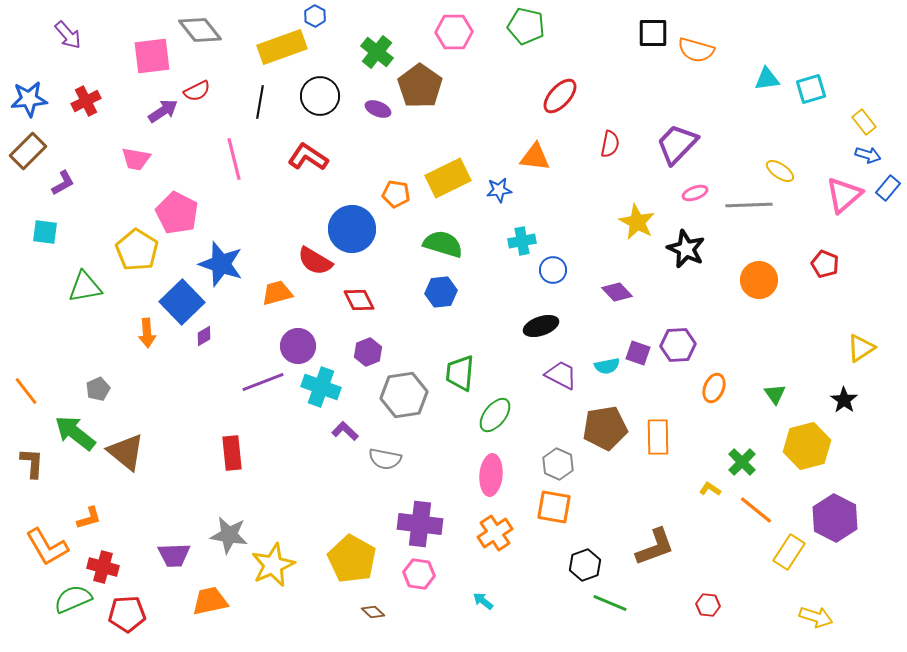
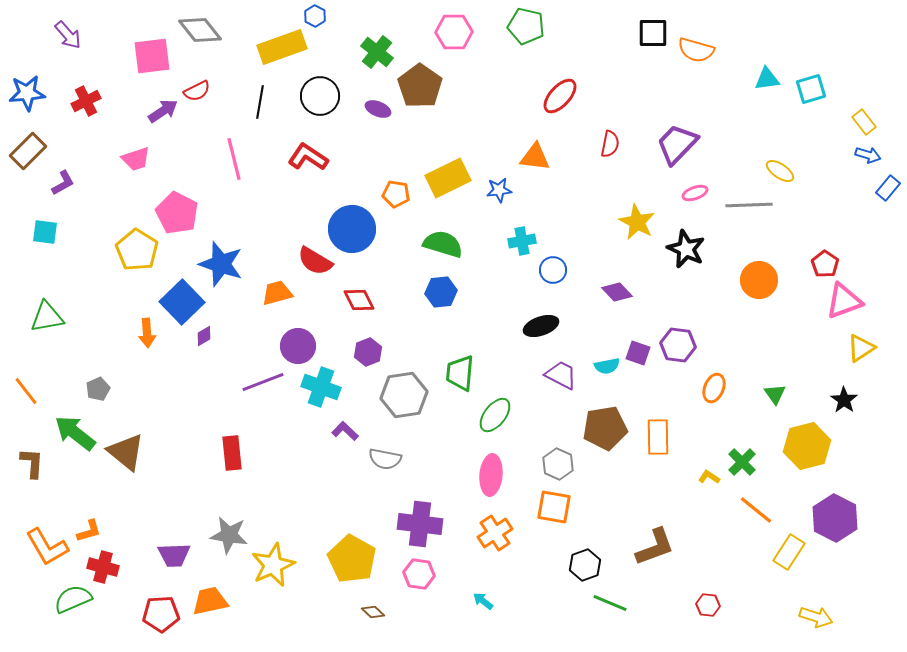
blue star at (29, 99): moved 2 px left, 6 px up
pink trapezoid at (136, 159): rotated 28 degrees counterclockwise
pink triangle at (844, 195): moved 106 px down; rotated 21 degrees clockwise
red pentagon at (825, 264): rotated 12 degrees clockwise
green triangle at (85, 287): moved 38 px left, 30 px down
purple hexagon at (678, 345): rotated 12 degrees clockwise
yellow L-shape at (710, 489): moved 1 px left, 12 px up
orange L-shape at (89, 518): moved 13 px down
red pentagon at (127, 614): moved 34 px right
